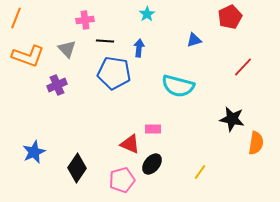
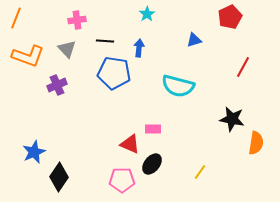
pink cross: moved 8 px left
red line: rotated 15 degrees counterclockwise
black diamond: moved 18 px left, 9 px down
pink pentagon: rotated 15 degrees clockwise
